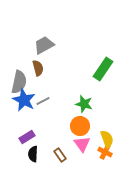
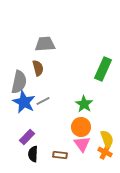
gray trapezoid: moved 1 px right, 1 px up; rotated 25 degrees clockwise
green rectangle: rotated 10 degrees counterclockwise
blue star: moved 2 px down
green star: rotated 18 degrees clockwise
orange circle: moved 1 px right, 1 px down
purple rectangle: rotated 14 degrees counterclockwise
brown rectangle: rotated 48 degrees counterclockwise
